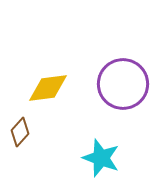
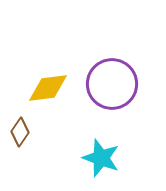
purple circle: moved 11 px left
brown diamond: rotated 8 degrees counterclockwise
